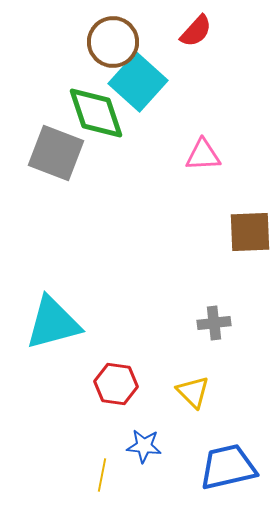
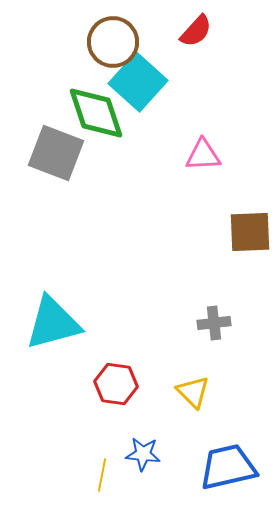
blue star: moved 1 px left, 8 px down
